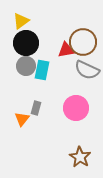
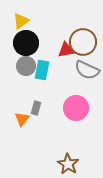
brown star: moved 12 px left, 7 px down
